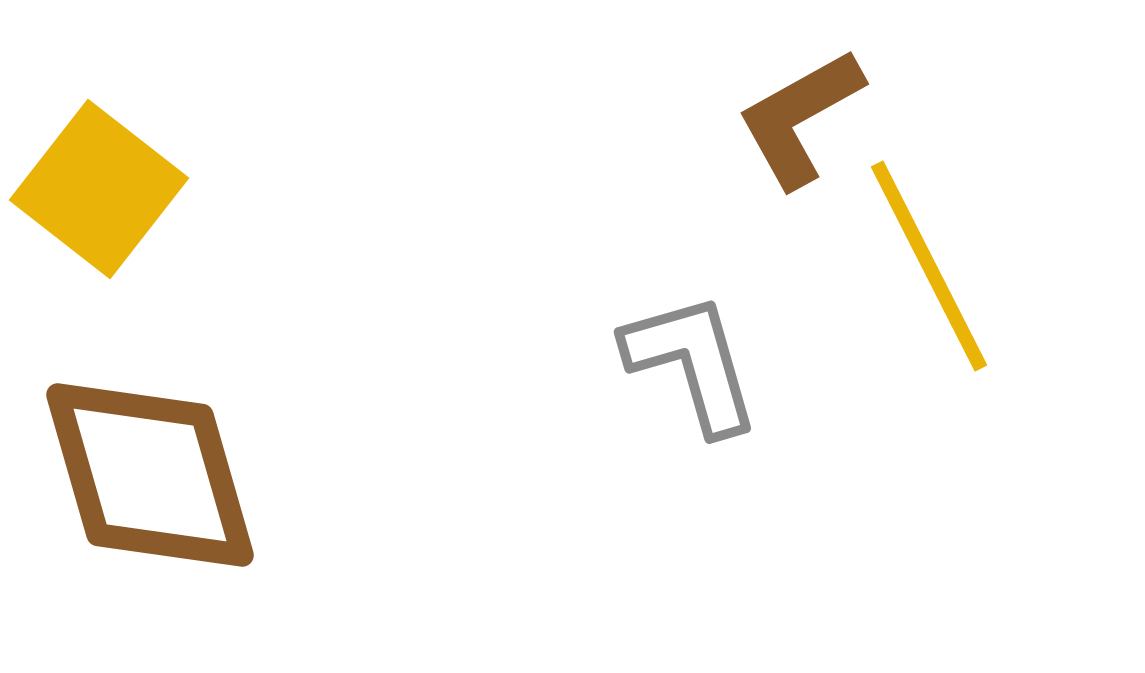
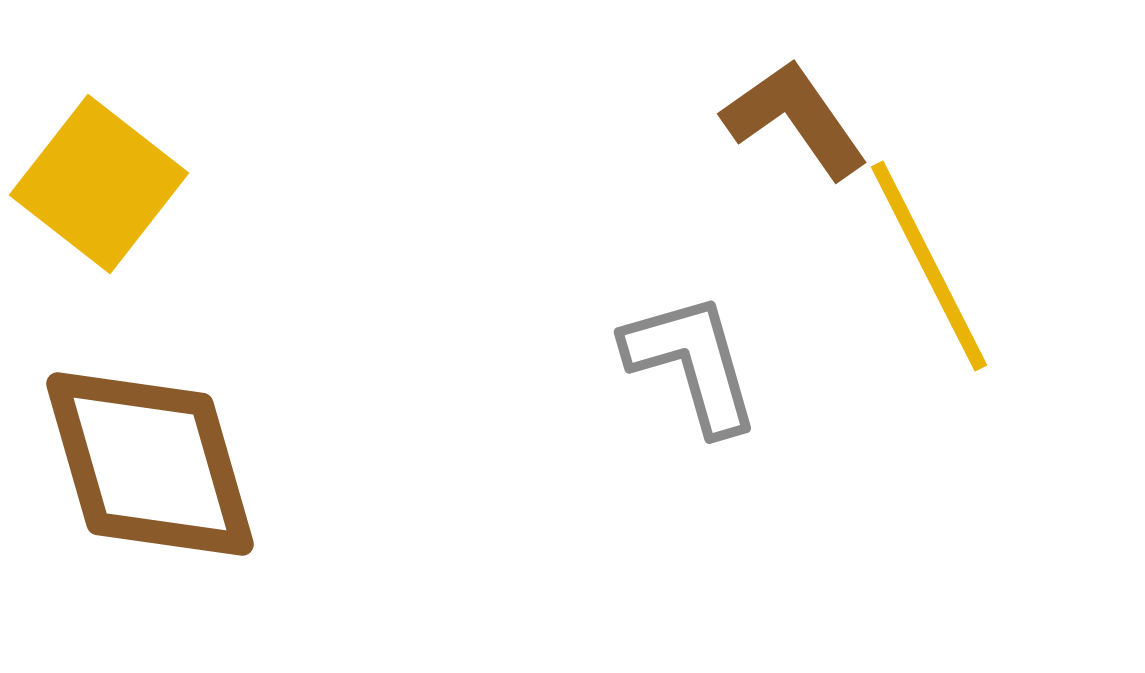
brown L-shape: moved 5 px left, 1 px down; rotated 84 degrees clockwise
yellow square: moved 5 px up
brown diamond: moved 11 px up
